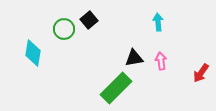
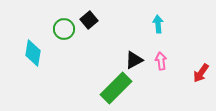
cyan arrow: moved 2 px down
black triangle: moved 2 px down; rotated 18 degrees counterclockwise
